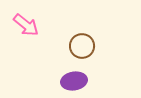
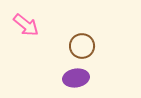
purple ellipse: moved 2 px right, 3 px up
